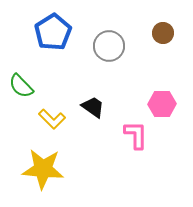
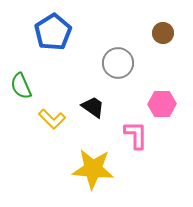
gray circle: moved 9 px right, 17 px down
green semicircle: rotated 20 degrees clockwise
yellow star: moved 50 px right
